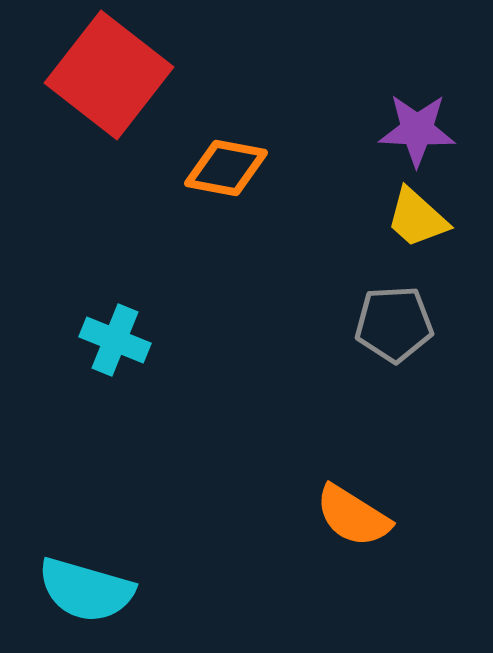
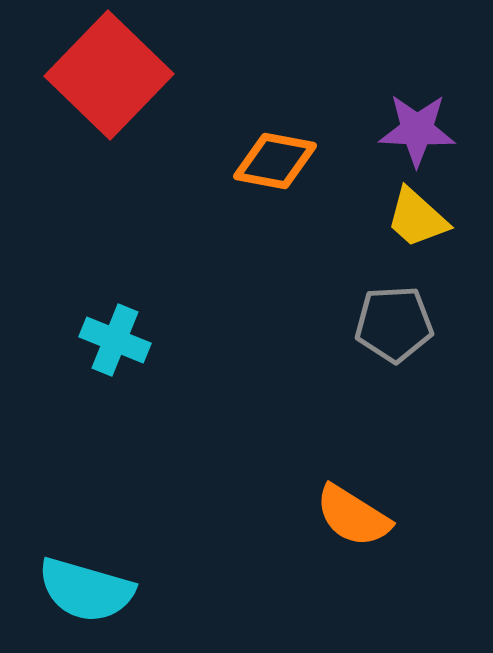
red square: rotated 6 degrees clockwise
orange diamond: moved 49 px right, 7 px up
